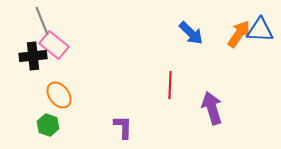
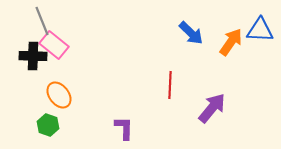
orange arrow: moved 8 px left, 8 px down
black cross: rotated 8 degrees clockwise
purple arrow: rotated 56 degrees clockwise
purple L-shape: moved 1 px right, 1 px down
